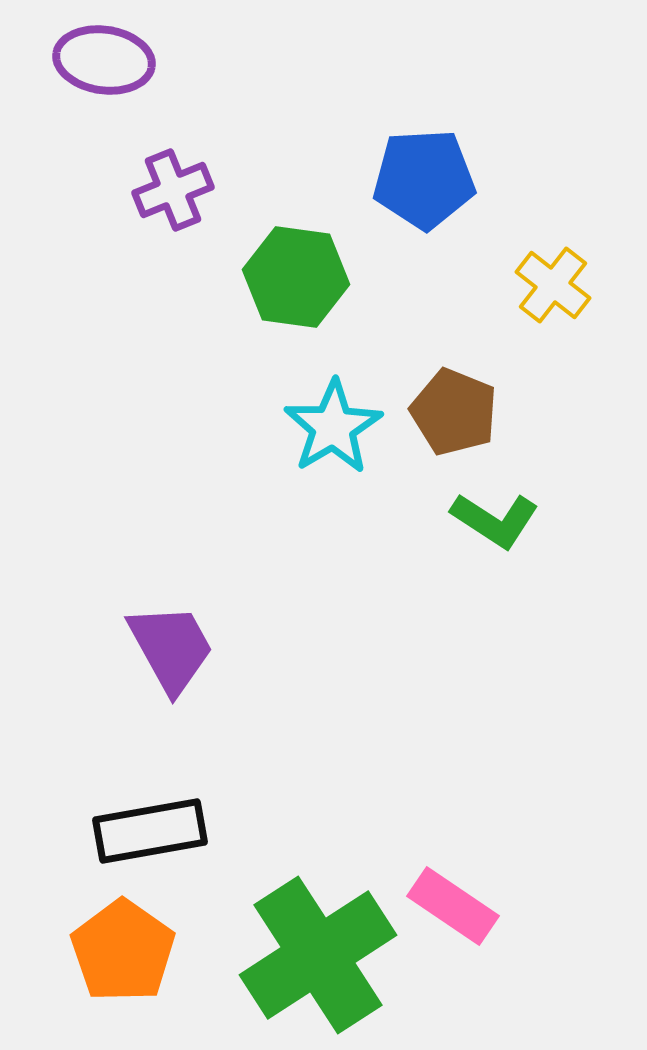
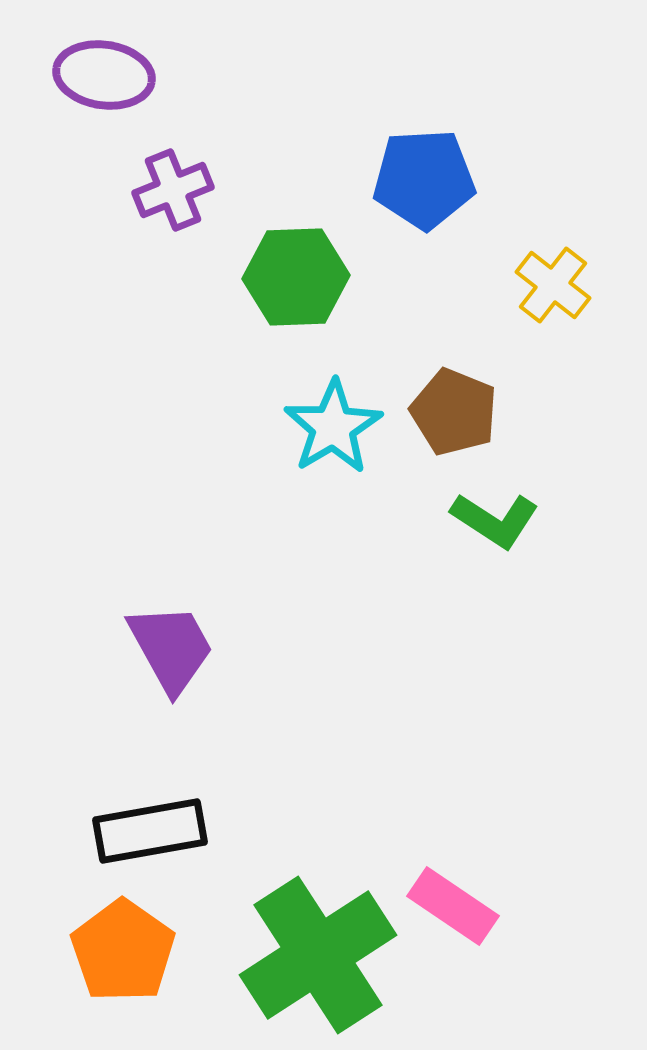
purple ellipse: moved 15 px down
green hexagon: rotated 10 degrees counterclockwise
